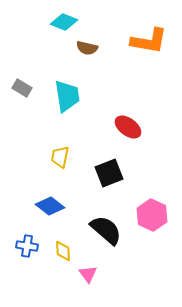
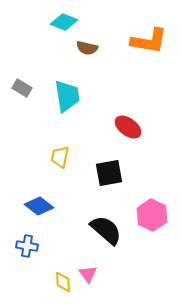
black square: rotated 12 degrees clockwise
blue diamond: moved 11 px left
yellow diamond: moved 31 px down
